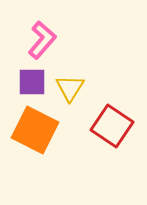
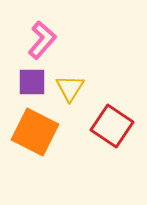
orange square: moved 2 px down
